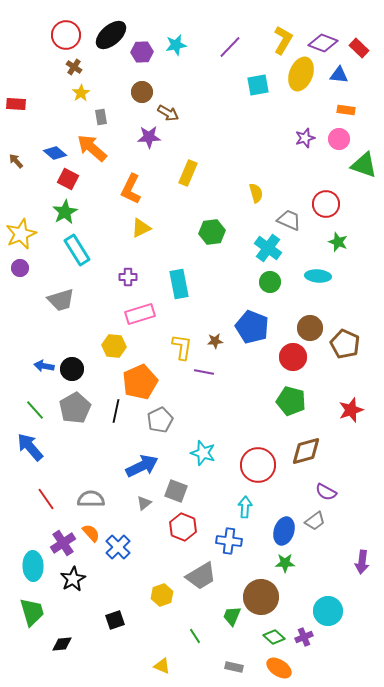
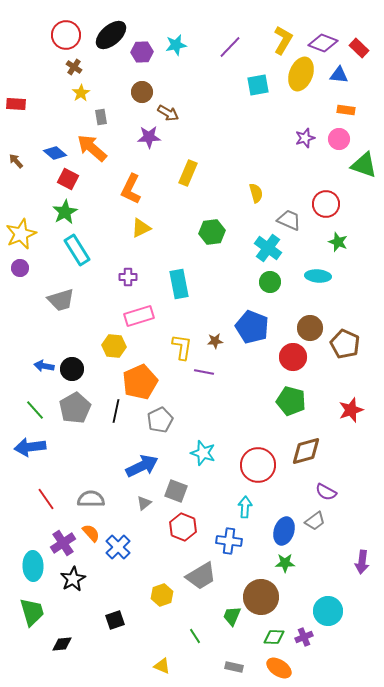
pink rectangle at (140, 314): moved 1 px left, 2 px down
blue arrow at (30, 447): rotated 56 degrees counterclockwise
green diamond at (274, 637): rotated 40 degrees counterclockwise
